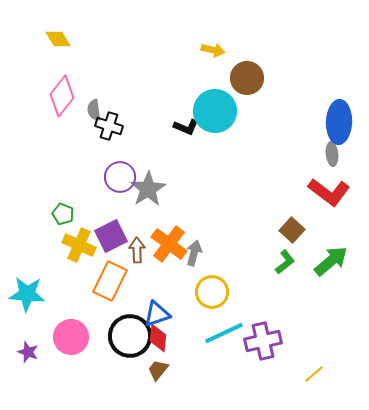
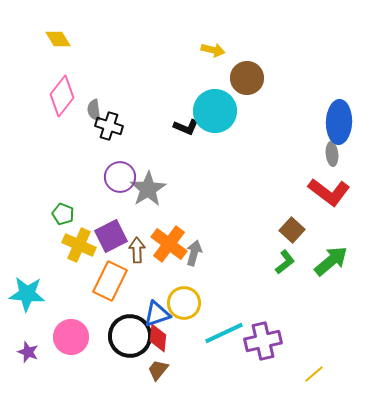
yellow circle: moved 28 px left, 11 px down
